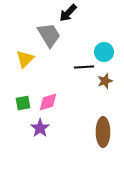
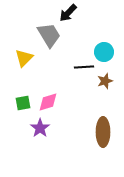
yellow triangle: moved 1 px left, 1 px up
